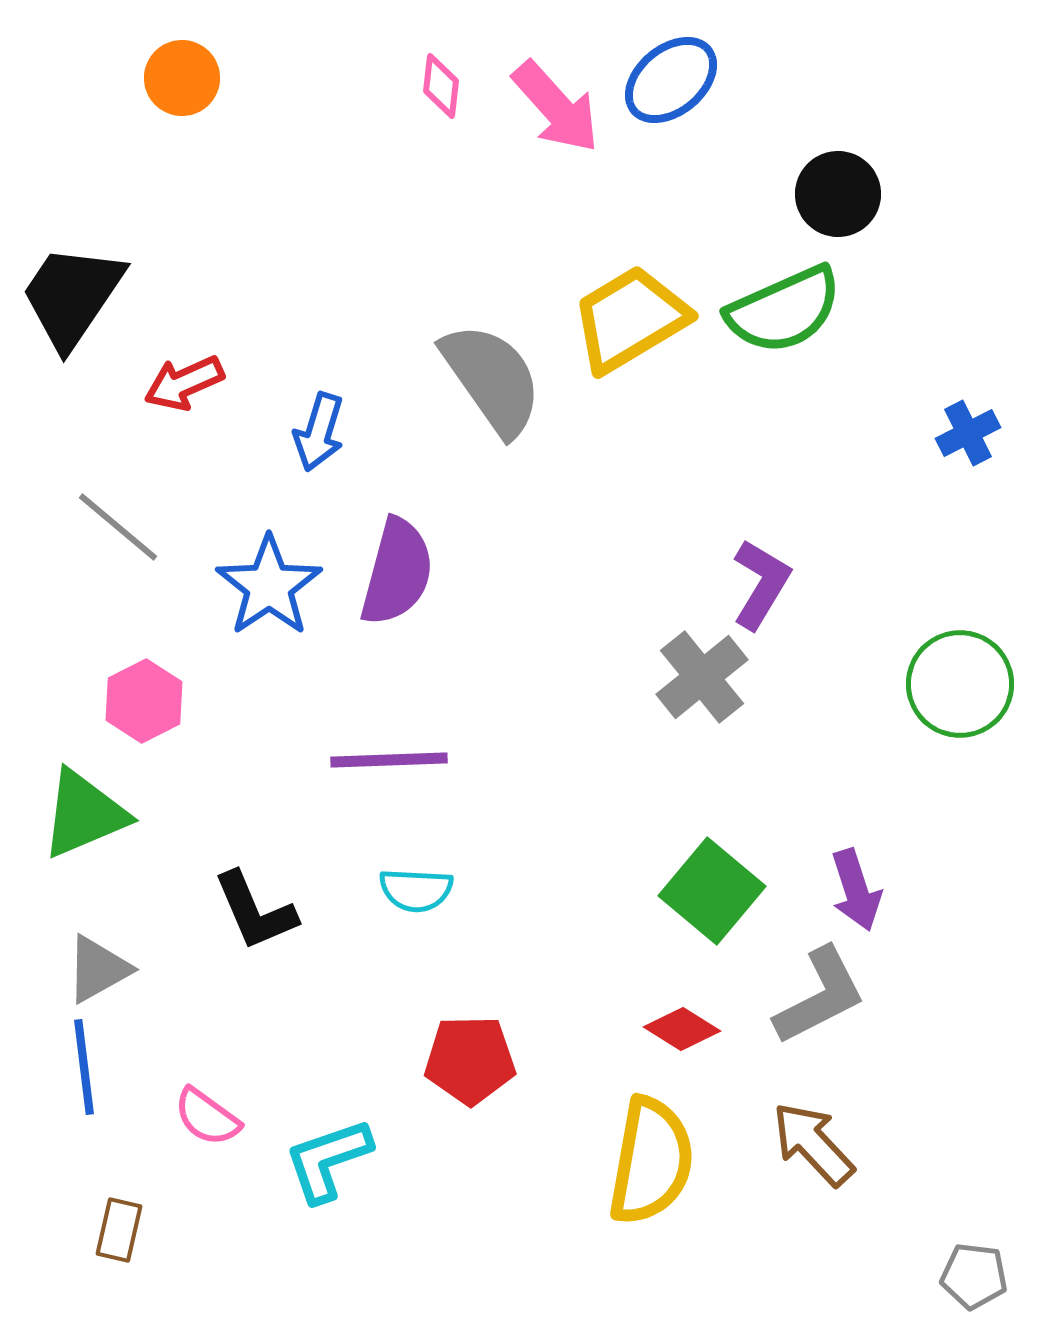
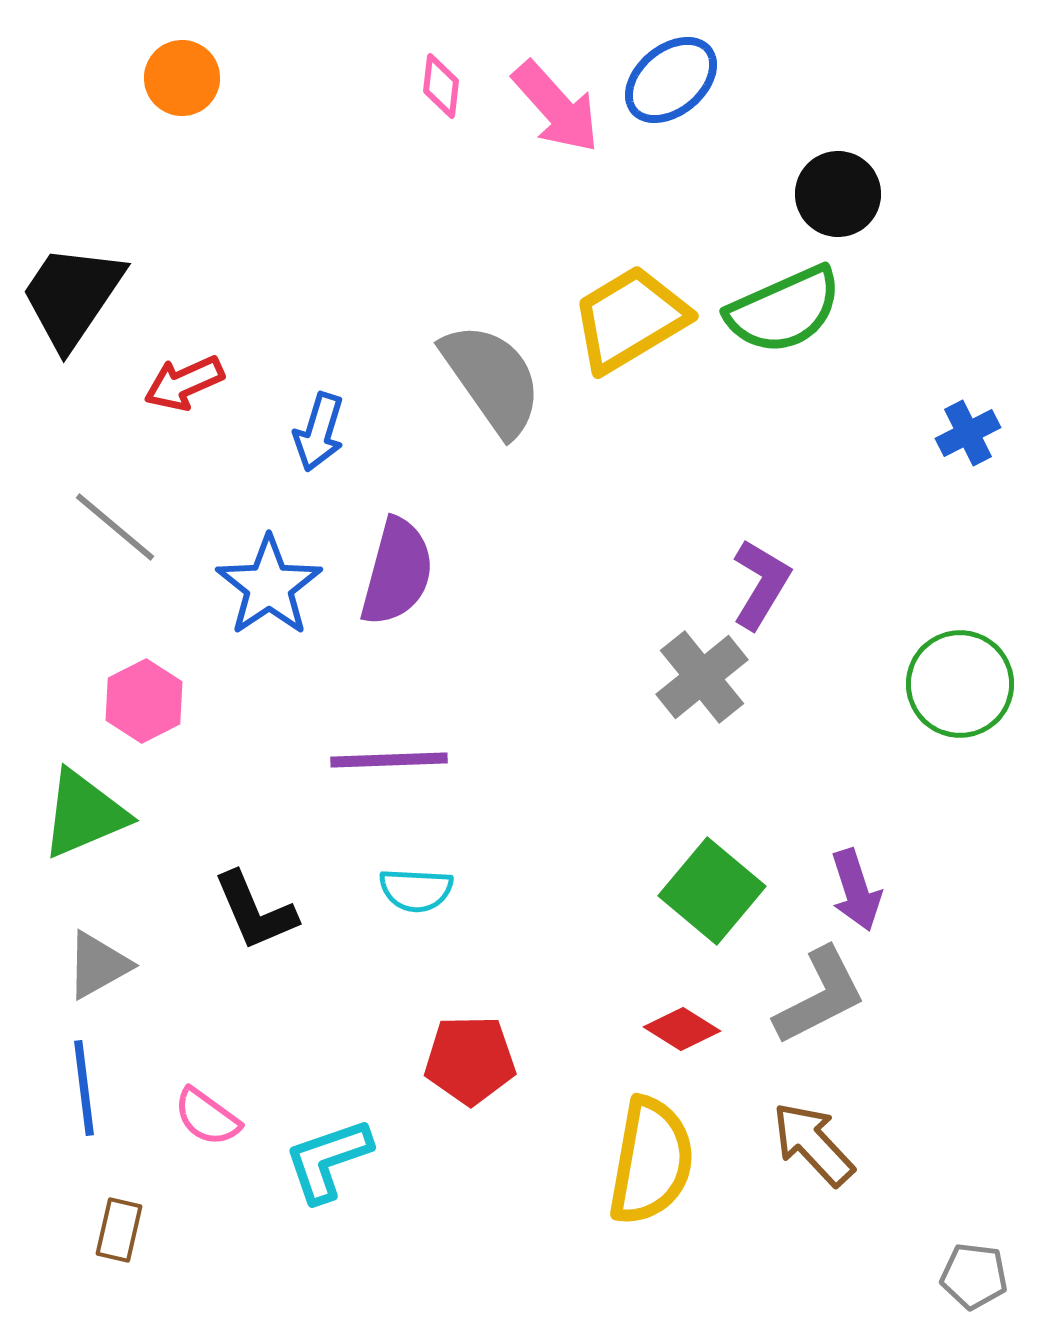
gray line: moved 3 px left
gray triangle: moved 4 px up
blue line: moved 21 px down
